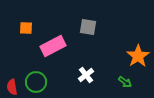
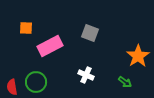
gray square: moved 2 px right, 6 px down; rotated 12 degrees clockwise
pink rectangle: moved 3 px left
white cross: rotated 28 degrees counterclockwise
